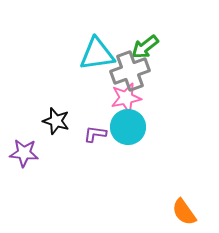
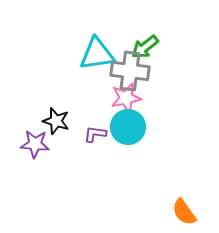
gray cross: rotated 27 degrees clockwise
purple star: moved 11 px right, 9 px up
